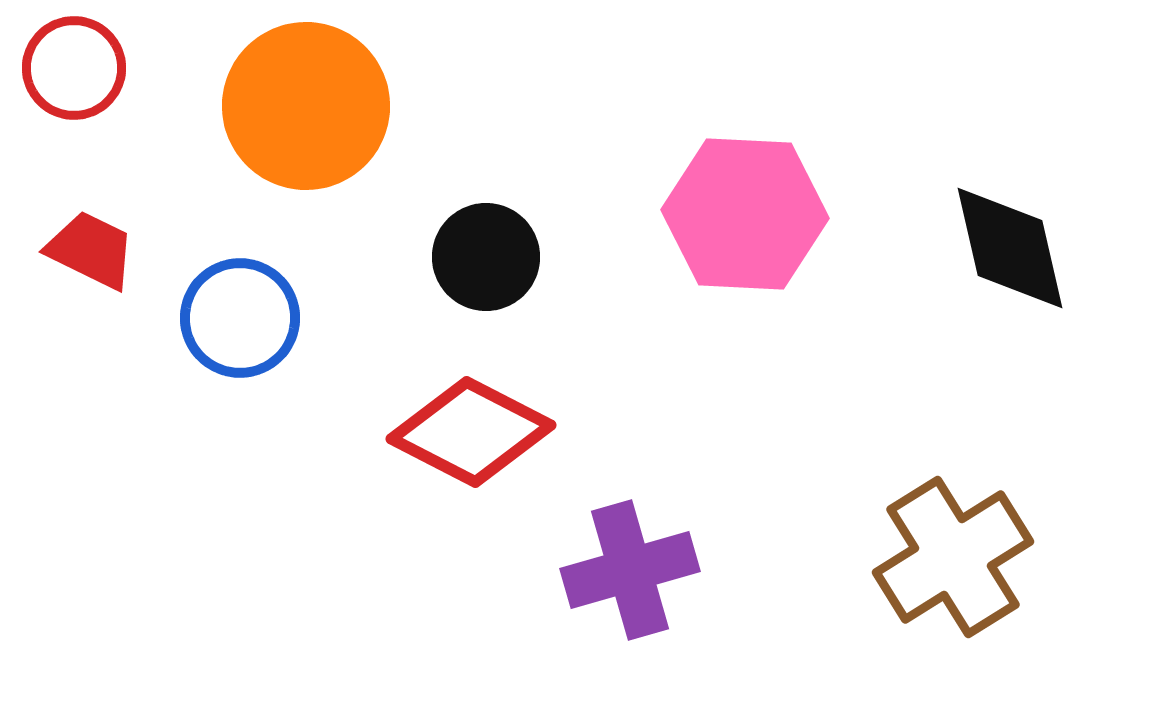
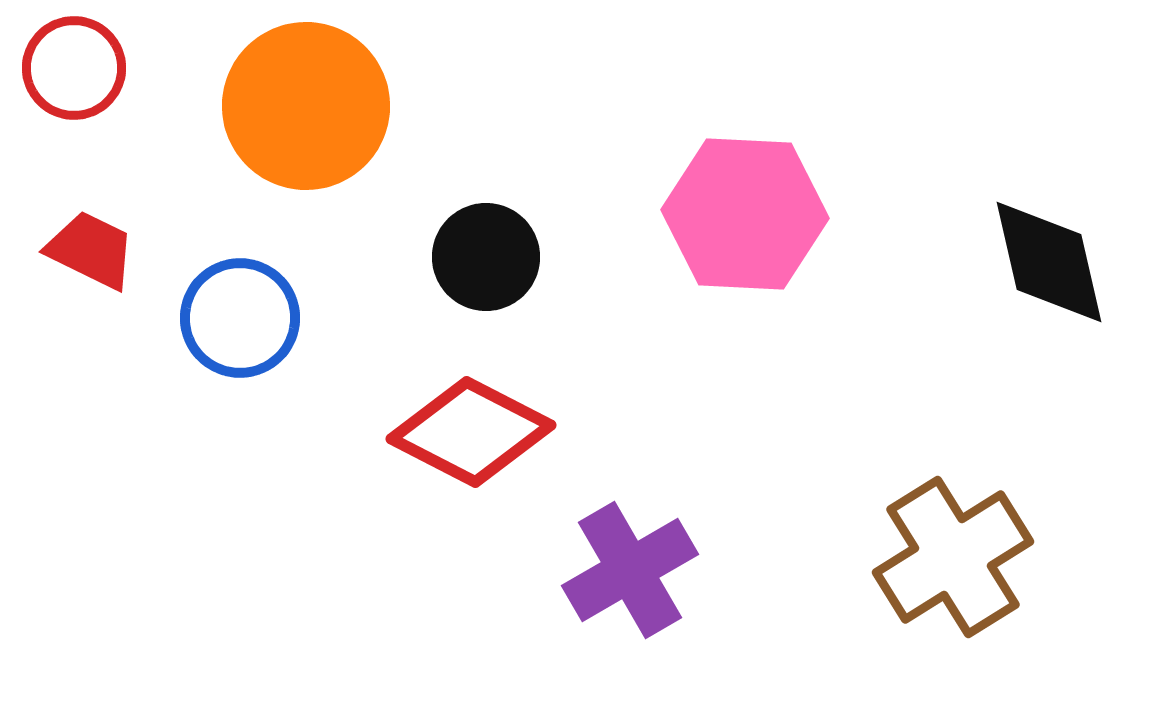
black diamond: moved 39 px right, 14 px down
purple cross: rotated 14 degrees counterclockwise
